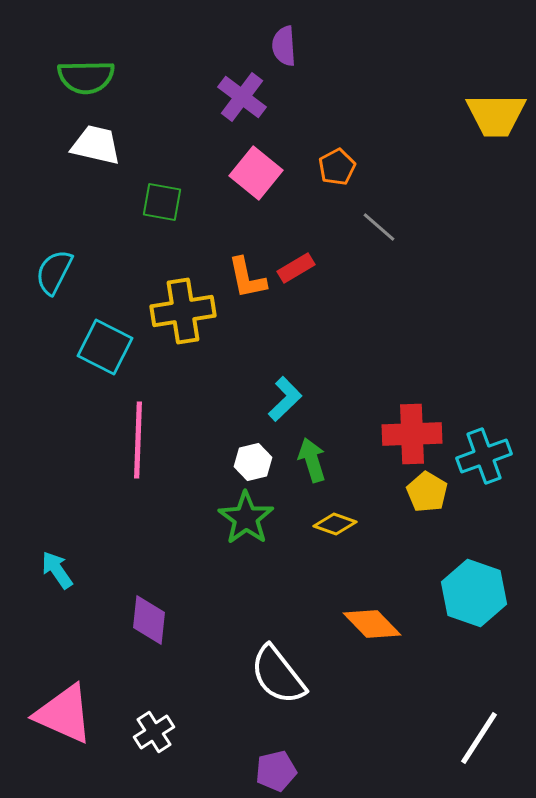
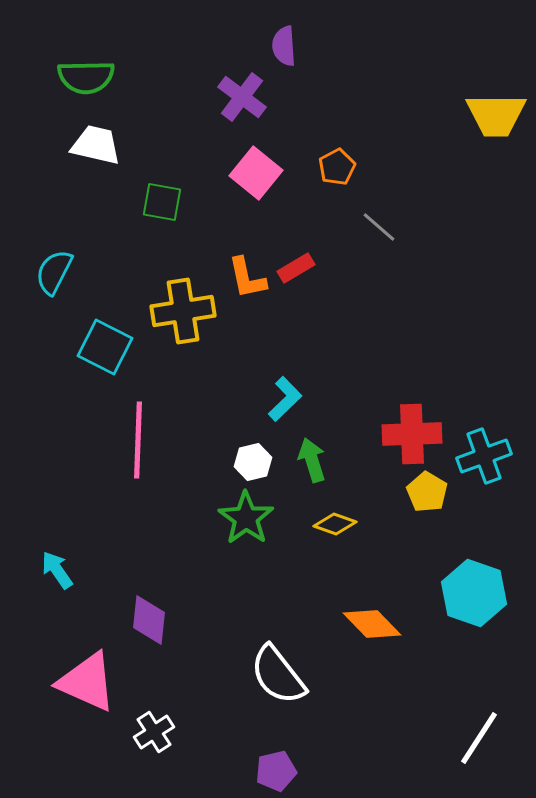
pink triangle: moved 23 px right, 32 px up
